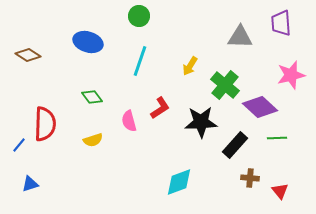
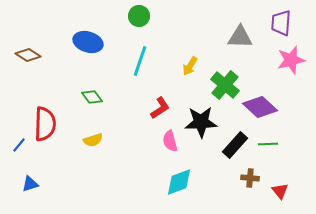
purple trapezoid: rotated 8 degrees clockwise
pink star: moved 15 px up
pink semicircle: moved 41 px right, 20 px down
green line: moved 9 px left, 6 px down
